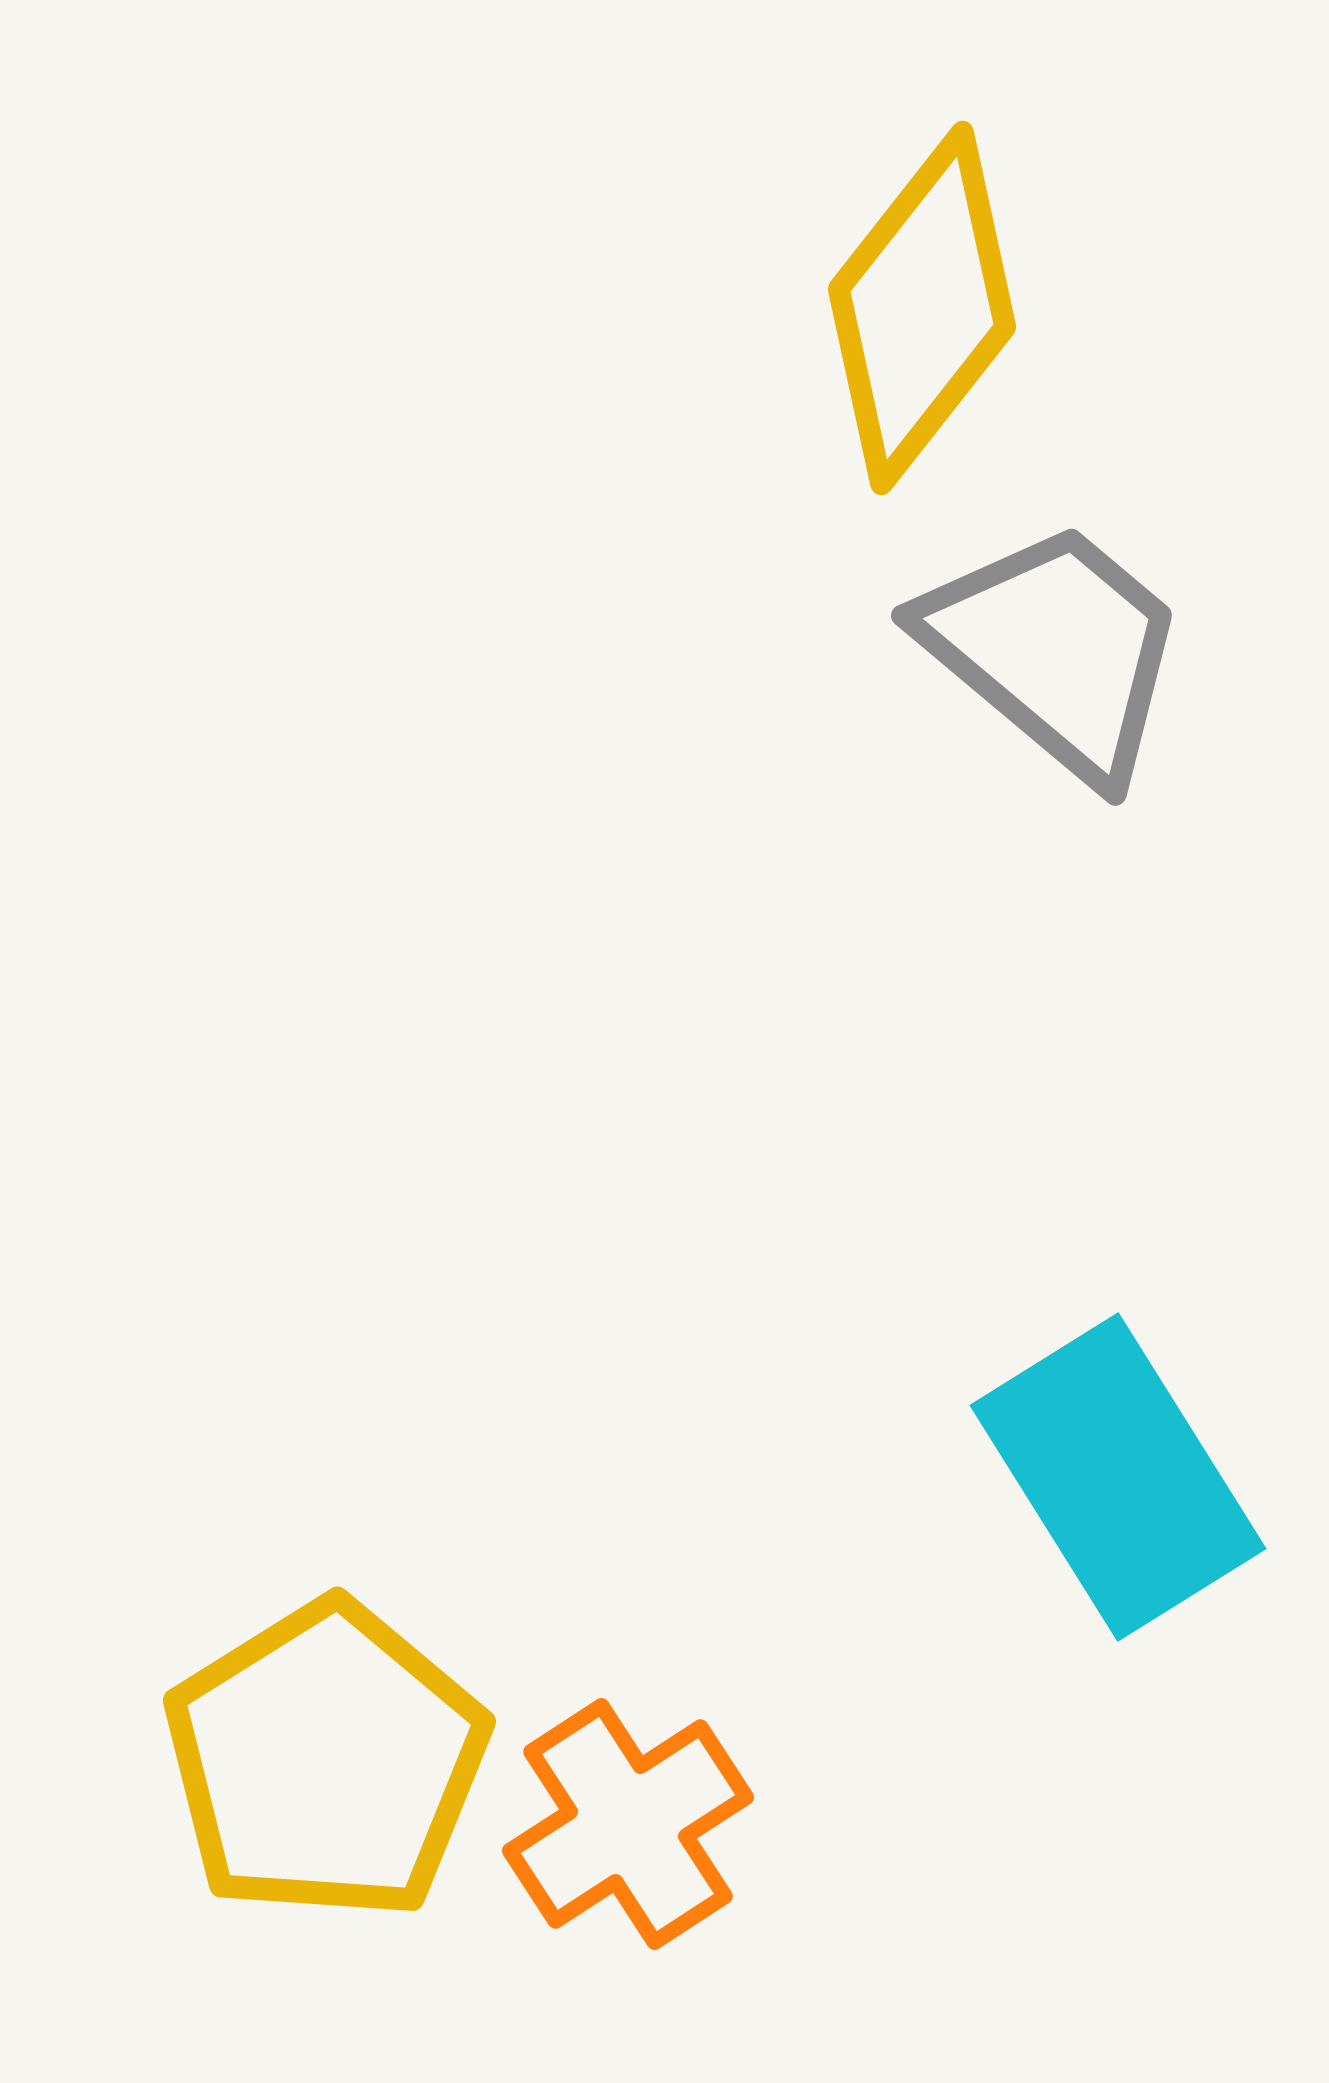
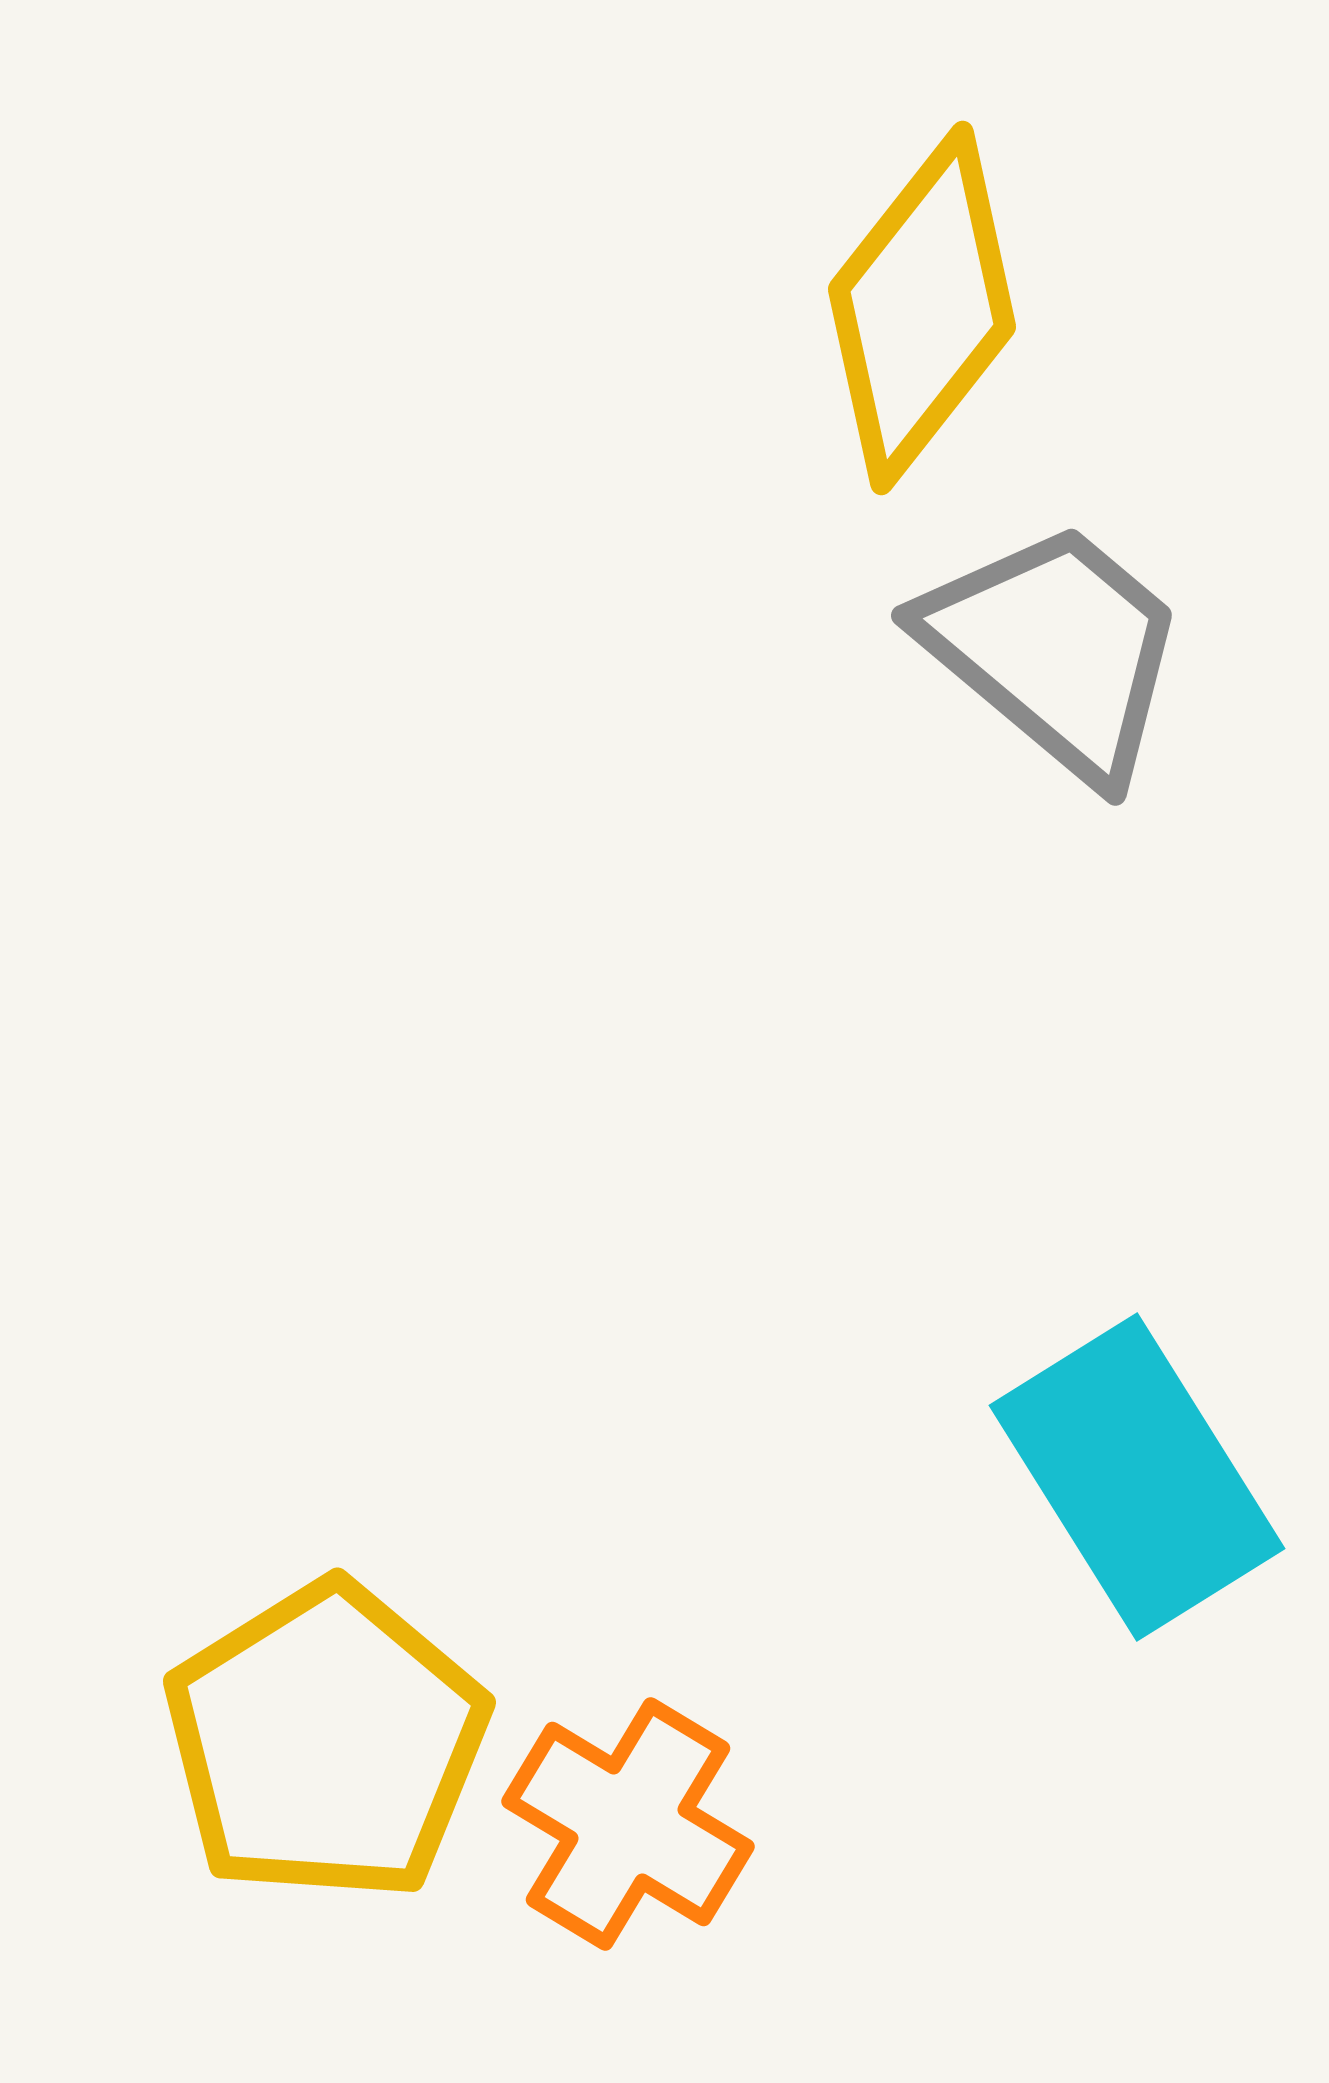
cyan rectangle: moved 19 px right
yellow pentagon: moved 19 px up
orange cross: rotated 26 degrees counterclockwise
